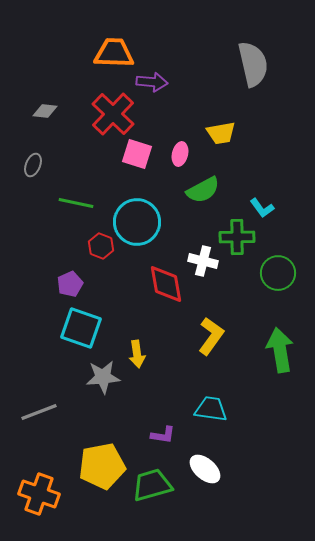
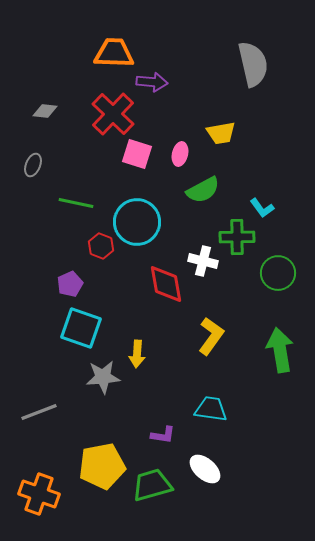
yellow arrow: rotated 12 degrees clockwise
